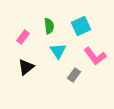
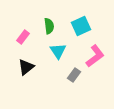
pink L-shape: rotated 90 degrees counterclockwise
